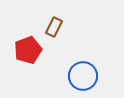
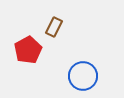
red pentagon: rotated 8 degrees counterclockwise
